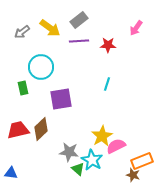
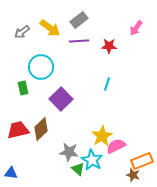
red star: moved 1 px right, 1 px down
purple square: rotated 35 degrees counterclockwise
